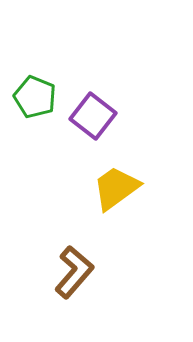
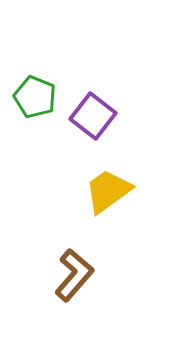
yellow trapezoid: moved 8 px left, 3 px down
brown L-shape: moved 3 px down
